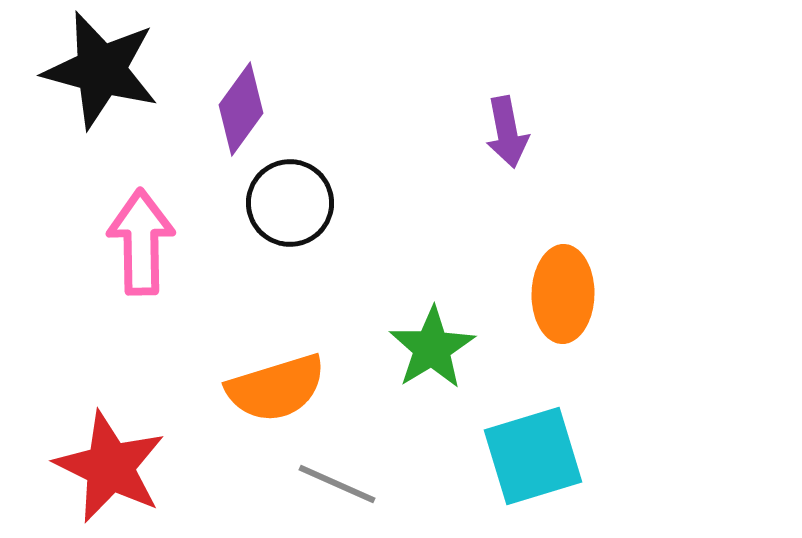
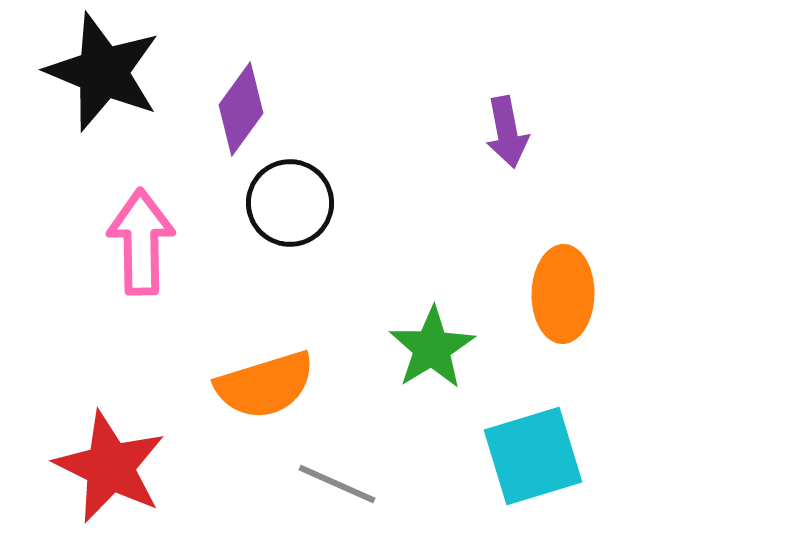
black star: moved 2 px right, 2 px down; rotated 7 degrees clockwise
orange semicircle: moved 11 px left, 3 px up
